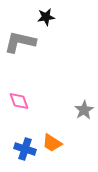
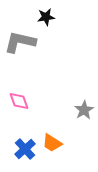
blue cross: rotated 30 degrees clockwise
